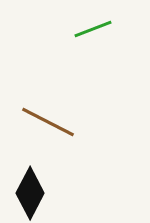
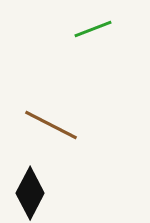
brown line: moved 3 px right, 3 px down
